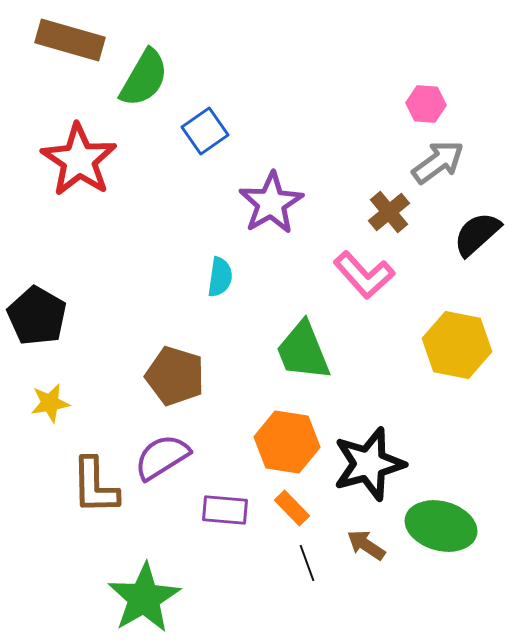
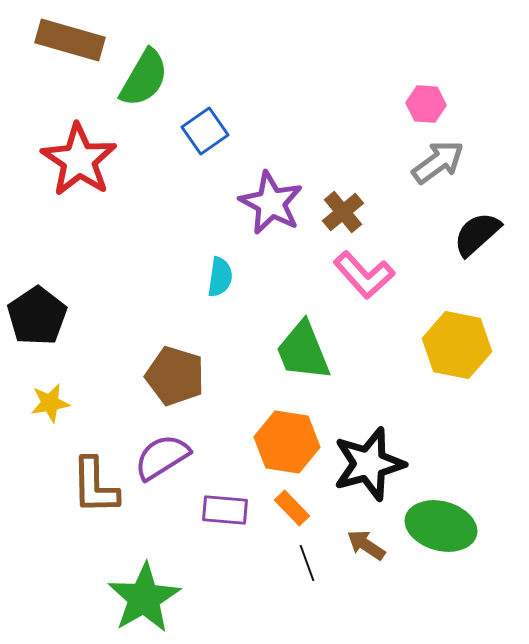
purple star: rotated 14 degrees counterclockwise
brown cross: moved 46 px left
black pentagon: rotated 8 degrees clockwise
